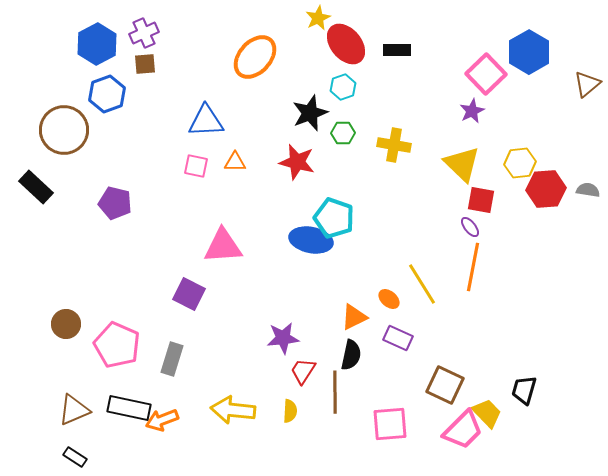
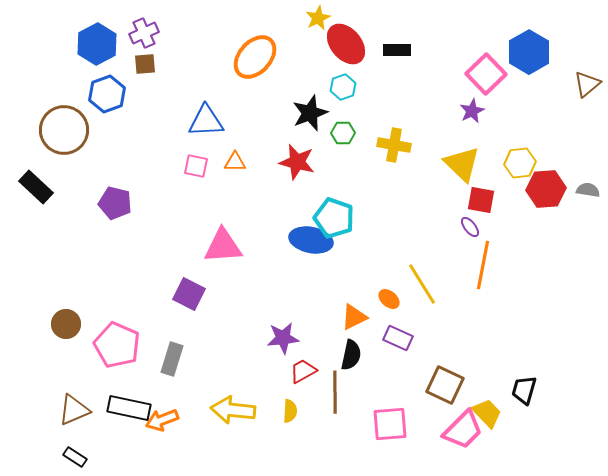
orange line at (473, 267): moved 10 px right, 2 px up
red trapezoid at (303, 371): rotated 28 degrees clockwise
